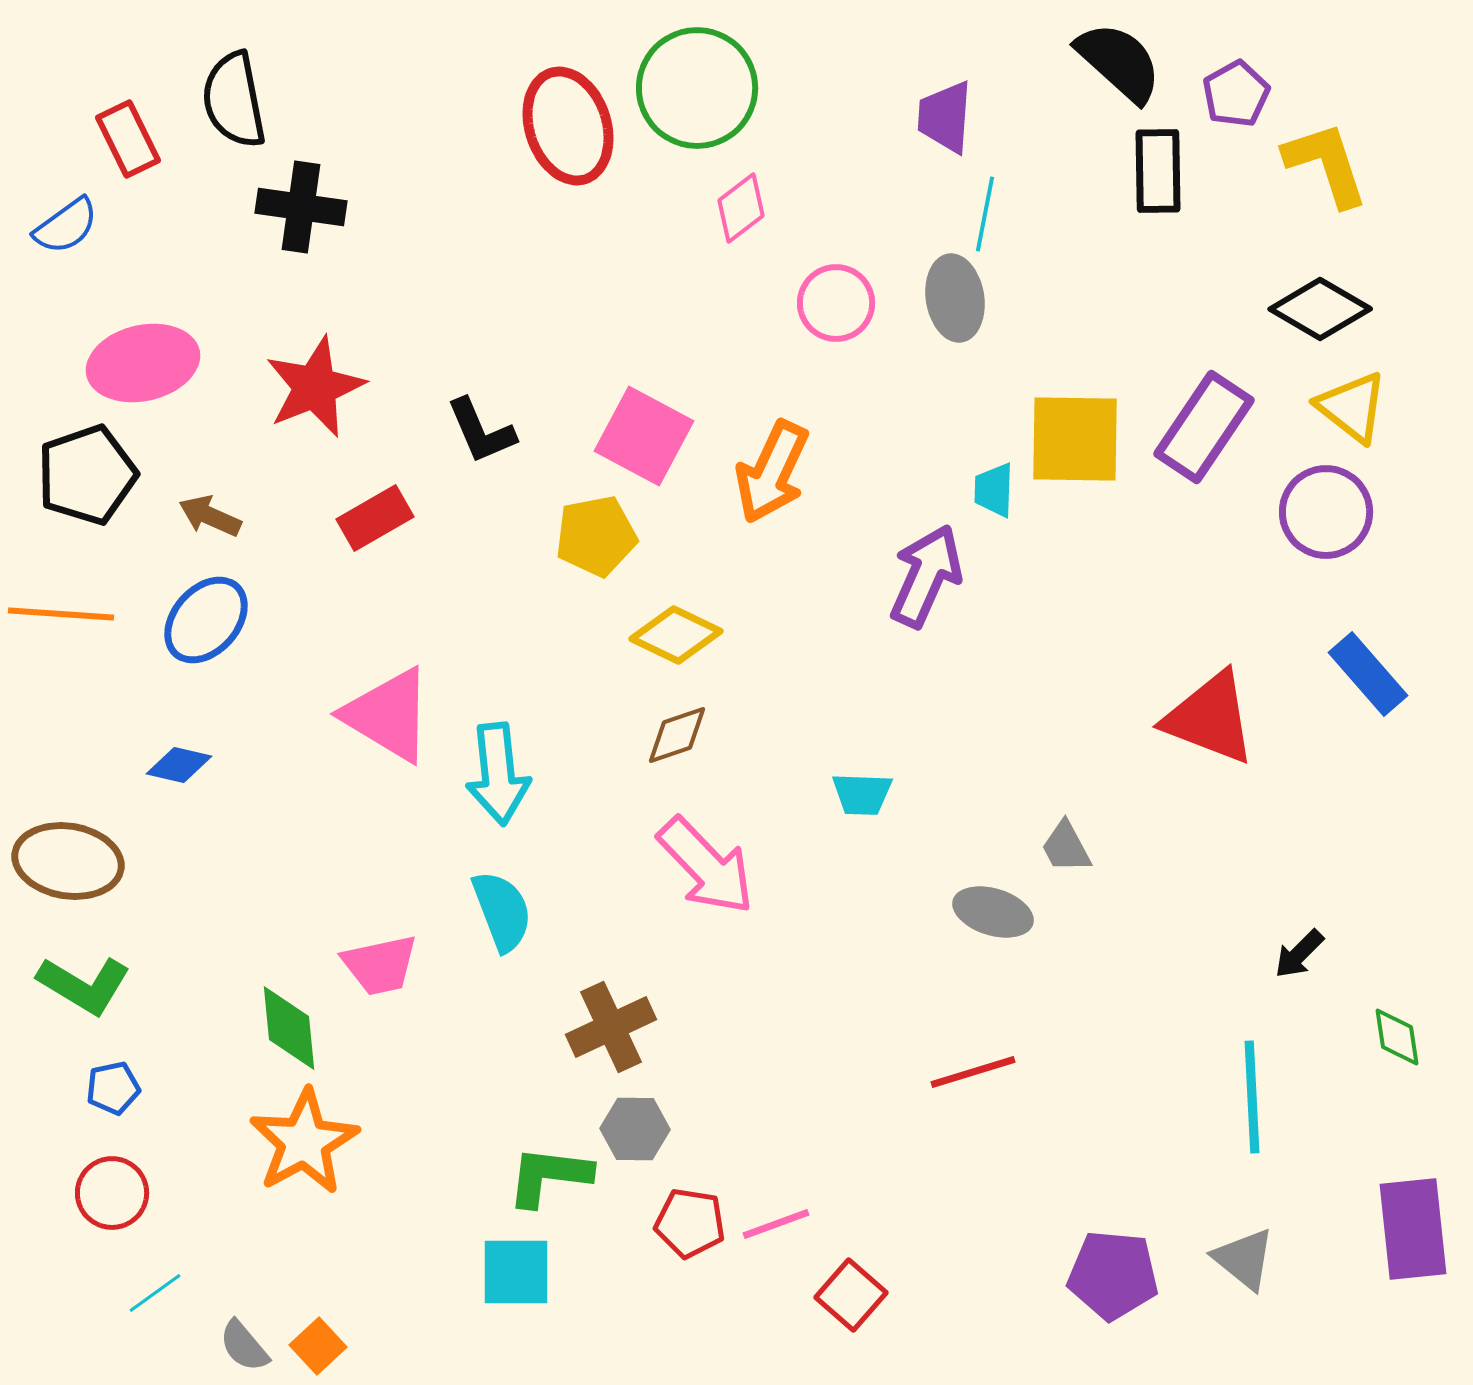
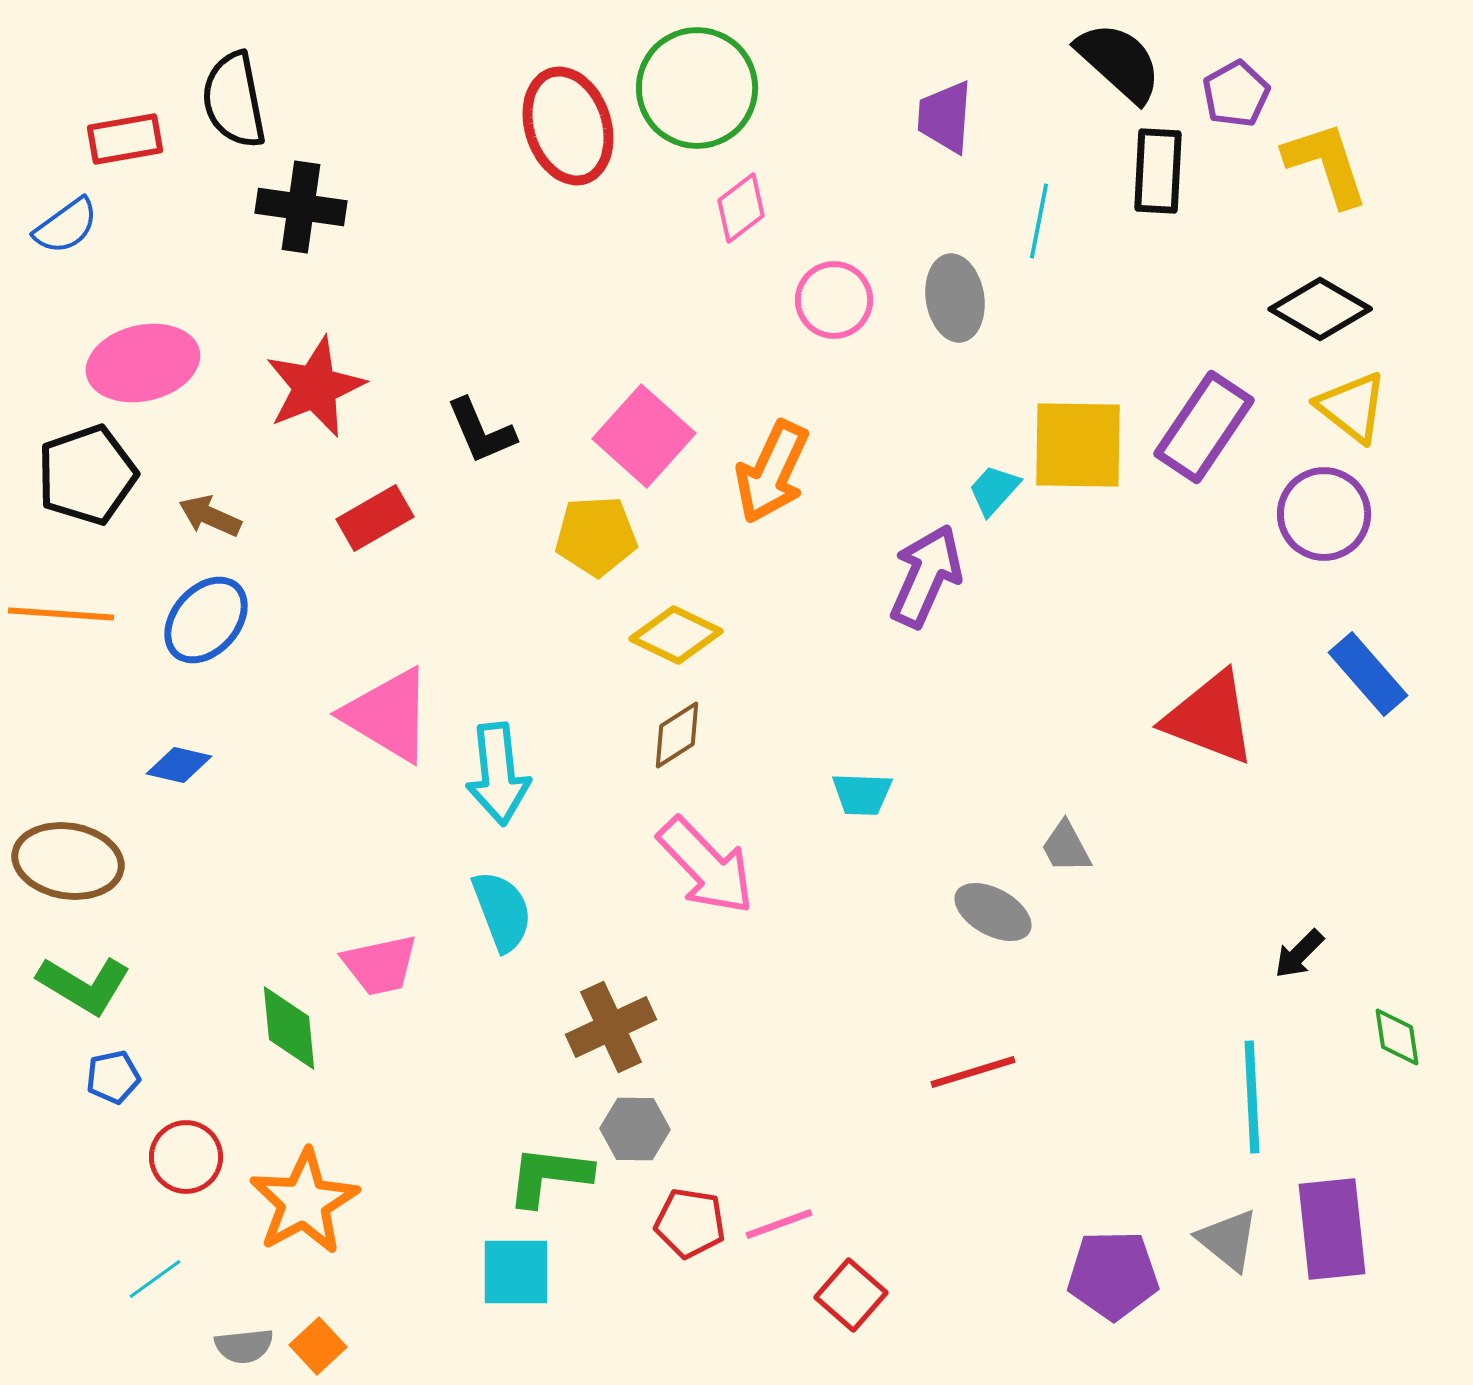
red rectangle at (128, 139): moved 3 px left; rotated 74 degrees counterclockwise
black rectangle at (1158, 171): rotated 4 degrees clockwise
cyan line at (985, 214): moved 54 px right, 7 px down
pink circle at (836, 303): moved 2 px left, 3 px up
pink square at (644, 436): rotated 14 degrees clockwise
yellow square at (1075, 439): moved 3 px right, 6 px down
cyan trapezoid at (994, 490): rotated 40 degrees clockwise
purple circle at (1326, 512): moved 2 px left, 2 px down
yellow pentagon at (596, 536): rotated 8 degrees clockwise
brown diamond at (677, 735): rotated 14 degrees counterclockwise
gray ellipse at (993, 912): rotated 12 degrees clockwise
blue pentagon at (113, 1088): moved 11 px up
orange star at (304, 1142): moved 60 px down
red circle at (112, 1193): moved 74 px right, 36 px up
pink line at (776, 1224): moved 3 px right
purple rectangle at (1413, 1229): moved 81 px left
gray triangle at (1244, 1259): moved 16 px left, 19 px up
purple pentagon at (1113, 1275): rotated 6 degrees counterclockwise
cyan line at (155, 1293): moved 14 px up
gray semicircle at (244, 1346): rotated 56 degrees counterclockwise
